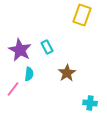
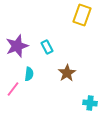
purple star: moved 3 px left, 4 px up; rotated 25 degrees clockwise
